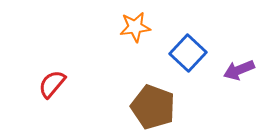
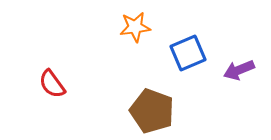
blue square: rotated 24 degrees clockwise
red semicircle: rotated 76 degrees counterclockwise
brown pentagon: moved 1 px left, 4 px down
